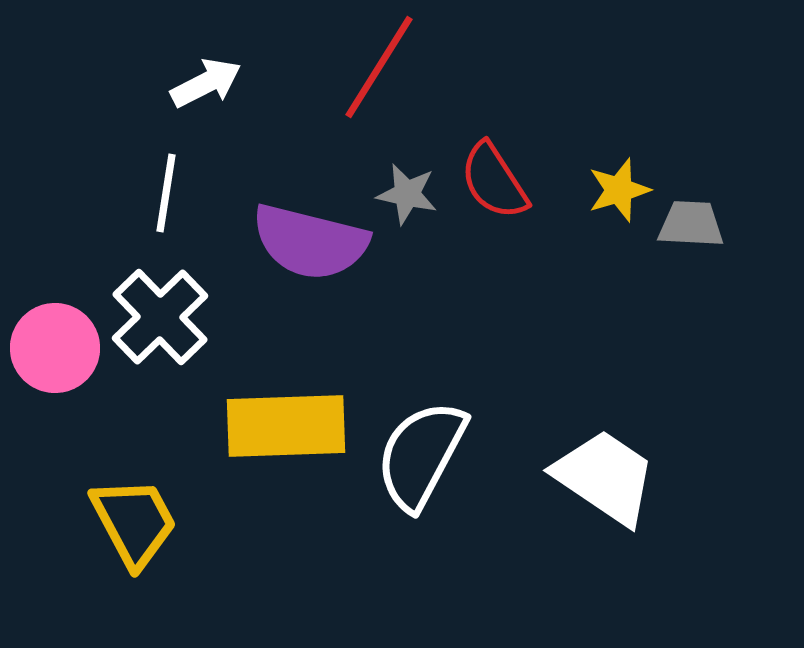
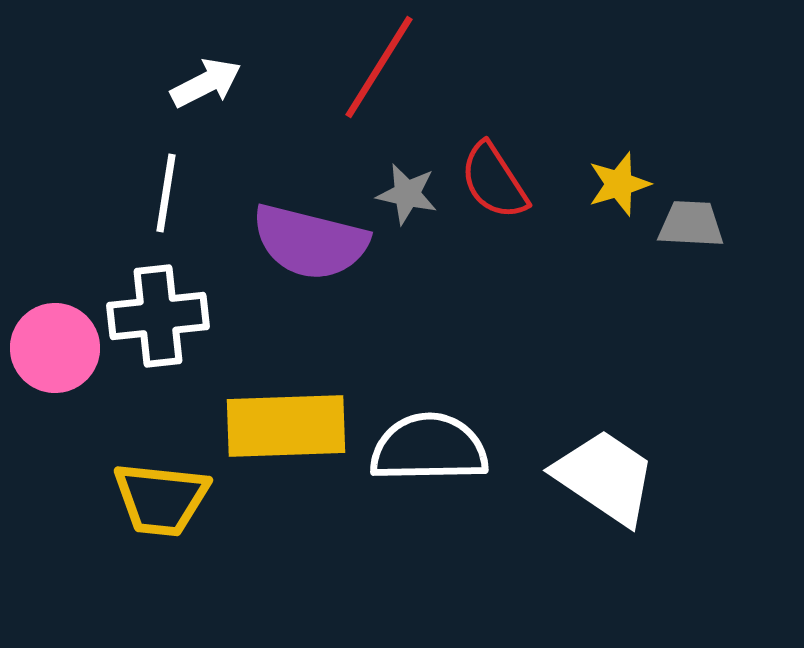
yellow star: moved 6 px up
white cross: moved 2 px left, 1 px up; rotated 38 degrees clockwise
white semicircle: moved 8 px right, 7 px up; rotated 61 degrees clockwise
yellow trapezoid: moved 27 px right, 23 px up; rotated 124 degrees clockwise
